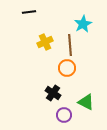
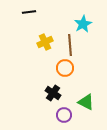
orange circle: moved 2 px left
